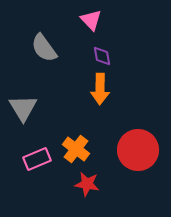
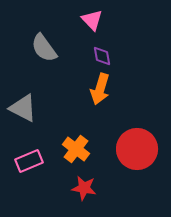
pink triangle: moved 1 px right
orange arrow: rotated 16 degrees clockwise
gray triangle: rotated 32 degrees counterclockwise
red circle: moved 1 px left, 1 px up
pink rectangle: moved 8 px left, 2 px down
red star: moved 3 px left, 4 px down
